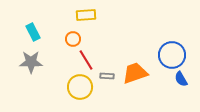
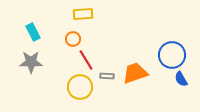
yellow rectangle: moved 3 px left, 1 px up
